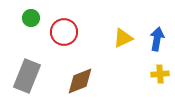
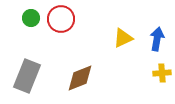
red circle: moved 3 px left, 13 px up
yellow cross: moved 2 px right, 1 px up
brown diamond: moved 3 px up
